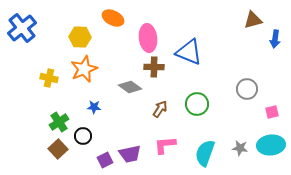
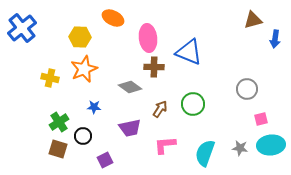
yellow cross: moved 1 px right
green circle: moved 4 px left
pink square: moved 11 px left, 7 px down
brown square: rotated 30 degrees counterclockwise
purple trapezoid: moved 26 px up
